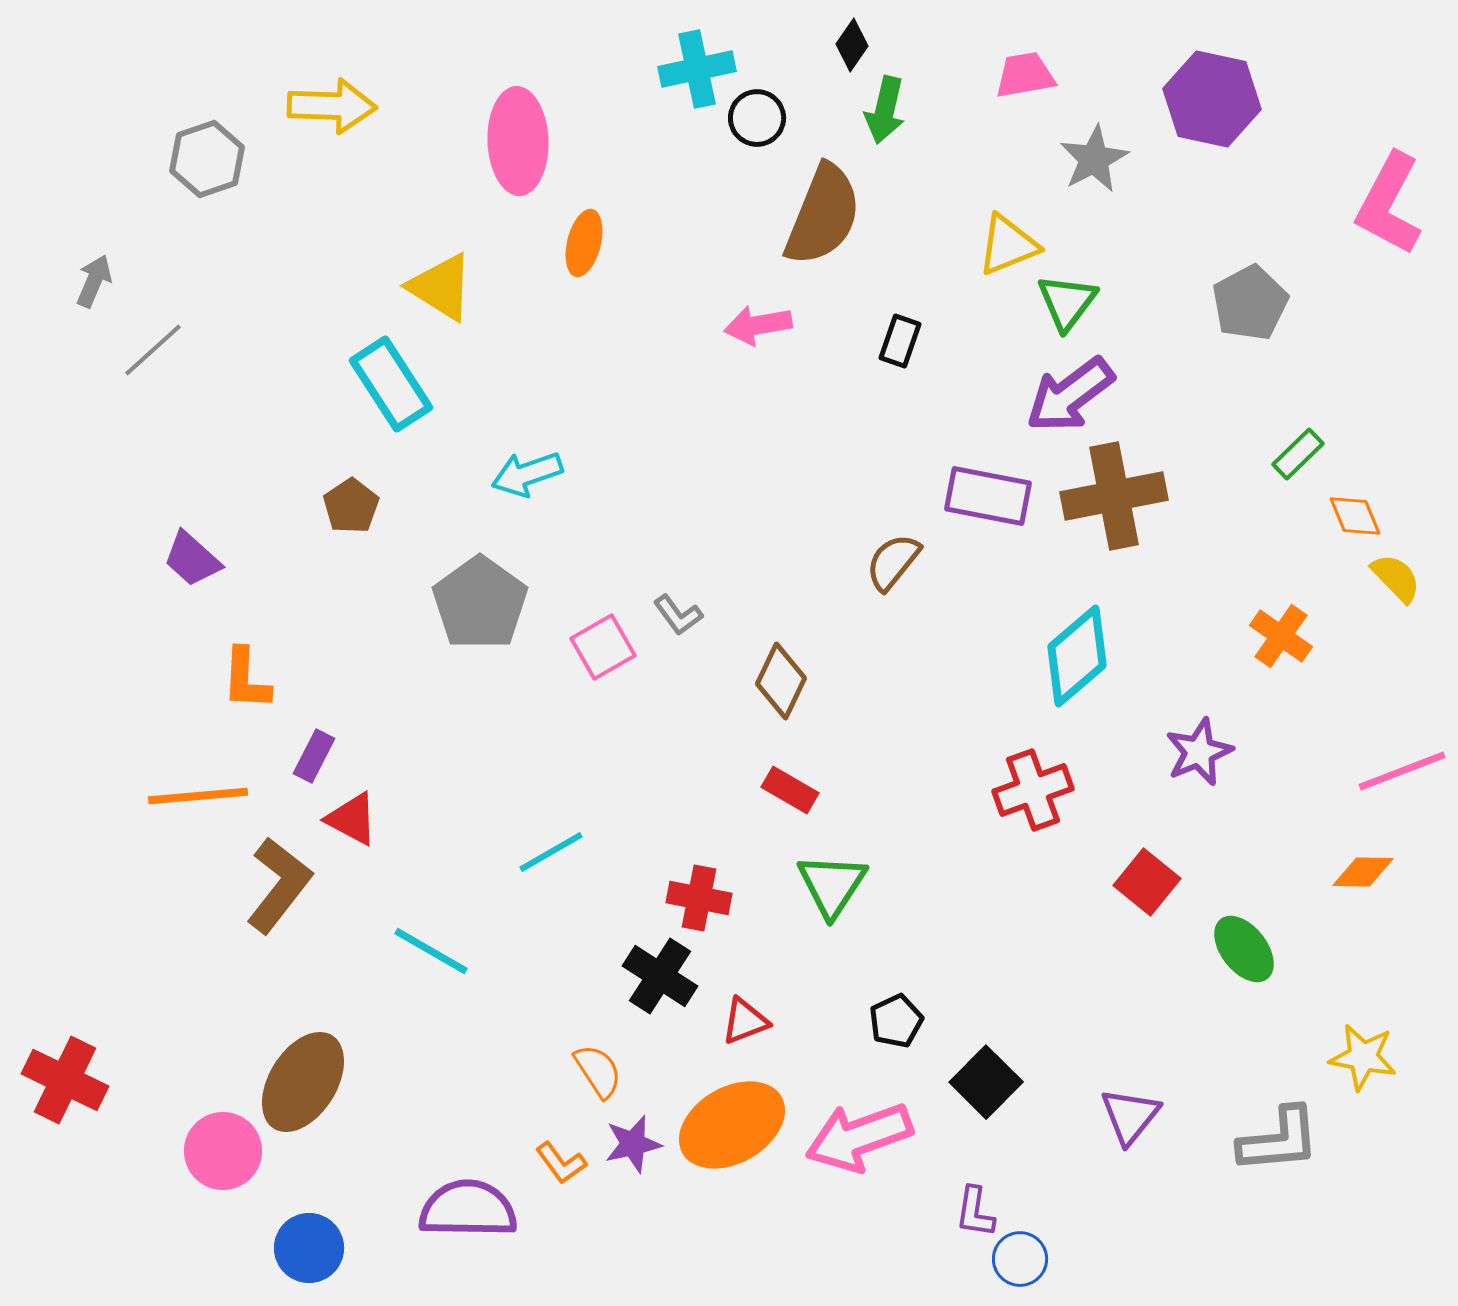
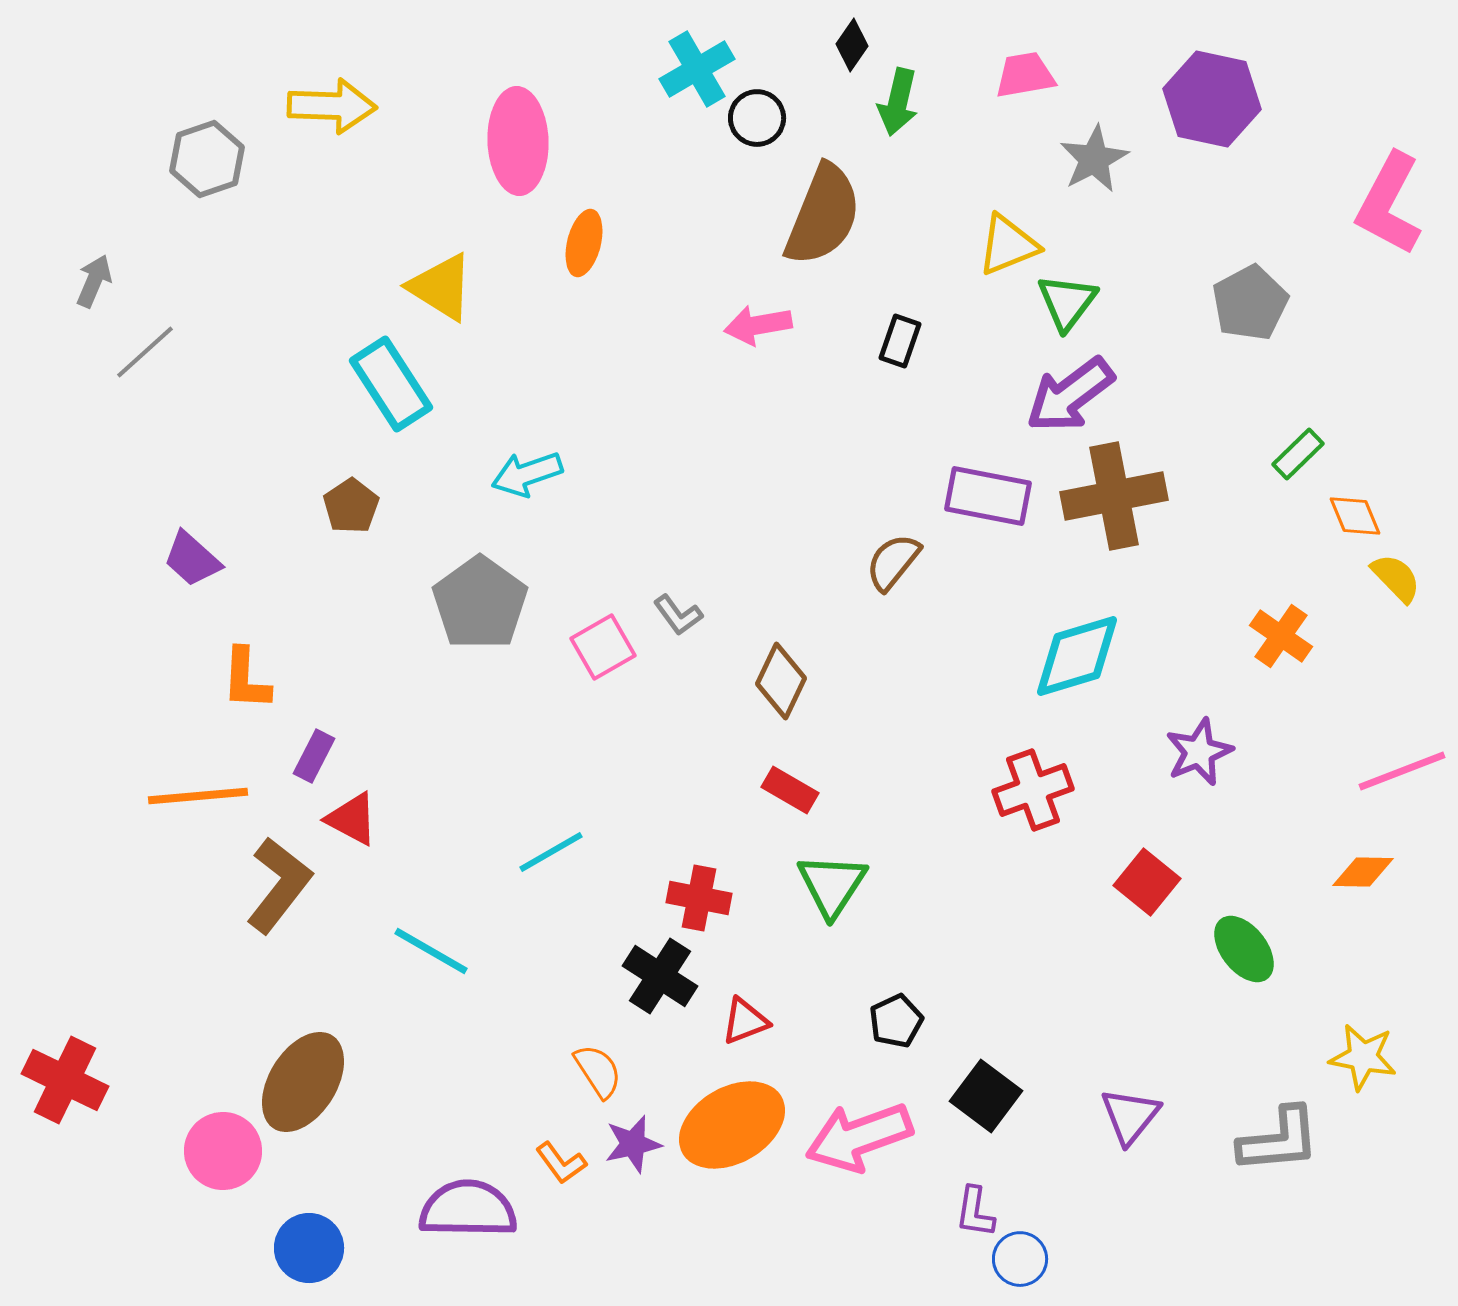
cyan cross at (697, 69): rotated 18 degrees counterclockwise
green arrow at (885, 110): moved 13 px right, 8 px up
gray line at (153, 350): moved 8 px left, 2 px down
cyan diamond at (1077, 656): rotated 24 degrees clockwise
black square at (986, 1082): moved 14 px down; rotated 8 degrees counterclockwise
